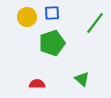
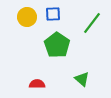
blue square: moved 1 px right, 1 px down
green line: moved 3 px left
green pentagon: moved 5 px right, 2 px down; rotated 20 degrees counterclockwise
